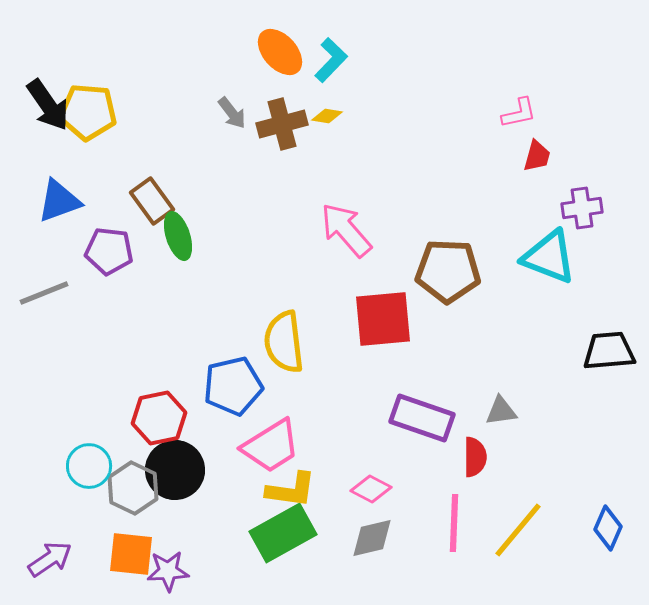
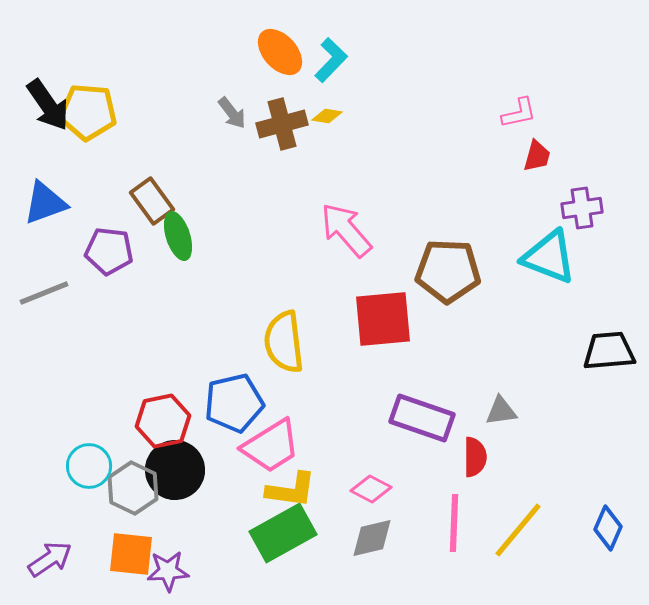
blue triangle: moved 14 px left, 2 px down
blue pentagon: moved 1 px right, 17 px down
red hexagon: moved 4 px right, 3 px down
